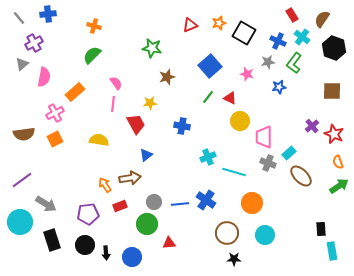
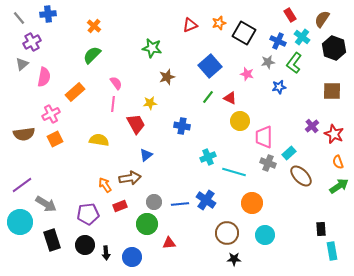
red rectangle at (292, 15): moved 2 px left
orange cross at (94, 26): rotated 24 degrees clockwise
purple cross at (34, 43): moved 2 px left, 1 px up
pink cross at (55, 113): moved 4 px left, 1 px down
purple line at (22, 180): moved 5 px down
